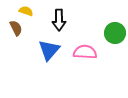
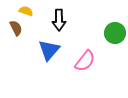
pink semicircle: moved 9 px down; rotated 125 degrees clockwise
